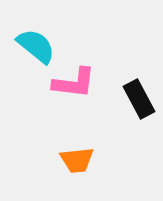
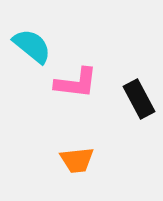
cyan semicircle: moved 4 px left
pink L-shape: moved 2 px right
